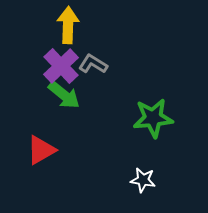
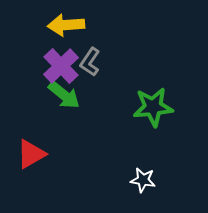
yellow arrow: moved 2 px left; rotated 96 degrees counterclockwise
gray L-shape: moved 3 px left, 2 px up; rotated 88 degrees counterclockwise
green star: moved 11 px up
red triangle: moved 10 px left, 4 px down
